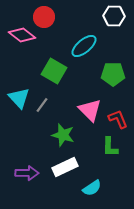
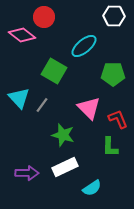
pink triangle: moved 1 px left, 2 px up
